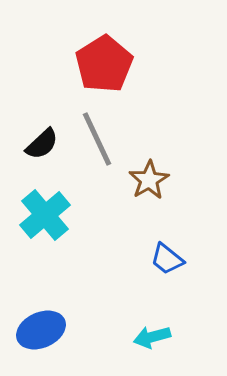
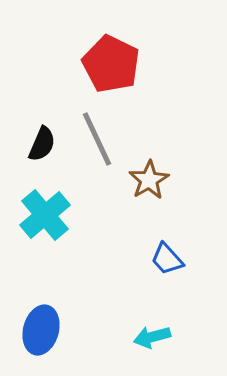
red pentagon: moved 7 px right; rotated 14 degrees counterclockwise
black semicircle: rotated 24 degrees counterclockwise
blue trapezoid: rotated 9 degrees clockwise
blue ellipse: rotated 51 degrees counterclockwise
